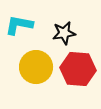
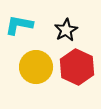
black star: moved 2 px right, 3 px up; rotated 20 degrees counterclockwise
red hexagon: moved 1 px left, 2 px up; rotated 20 degrees clockwise
